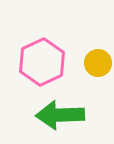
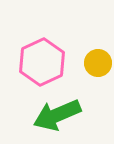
green arrow: moved 3 px left; rotated 21 degrees counterclockwise
